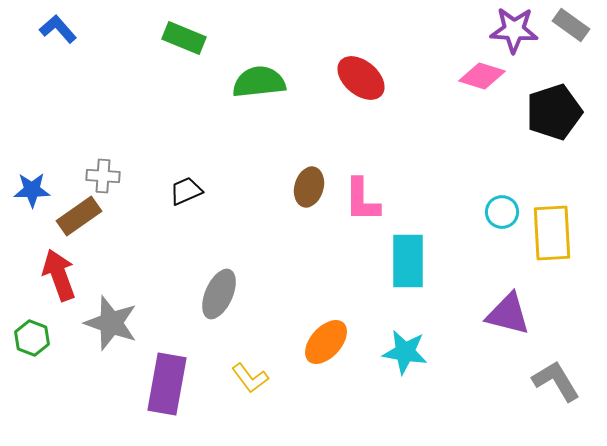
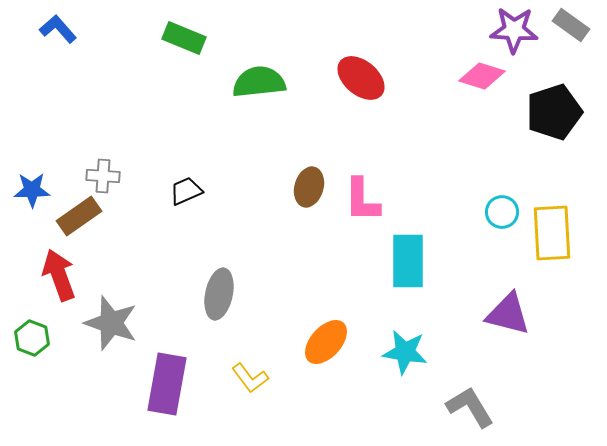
gray ellipse: rotated 12 degrees counterclockwise
gray L-shape: moved 86 px left, 26 px down
